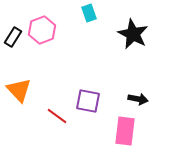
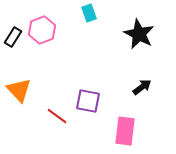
black star: moved 6 px right
black arrow: moved 4 px right, 12 px up; rotated 48 degrees counterclockwise
